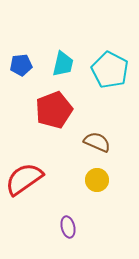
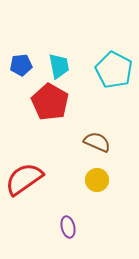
cyan trapezoid: moved 4 px left, 2 px down; rotated 24 degrees counterclockwise
cyan pentagon: moved 4 px right
red pentagon: moved 4 px left, 8 px up; rotated 21 degrees counterclockwise
